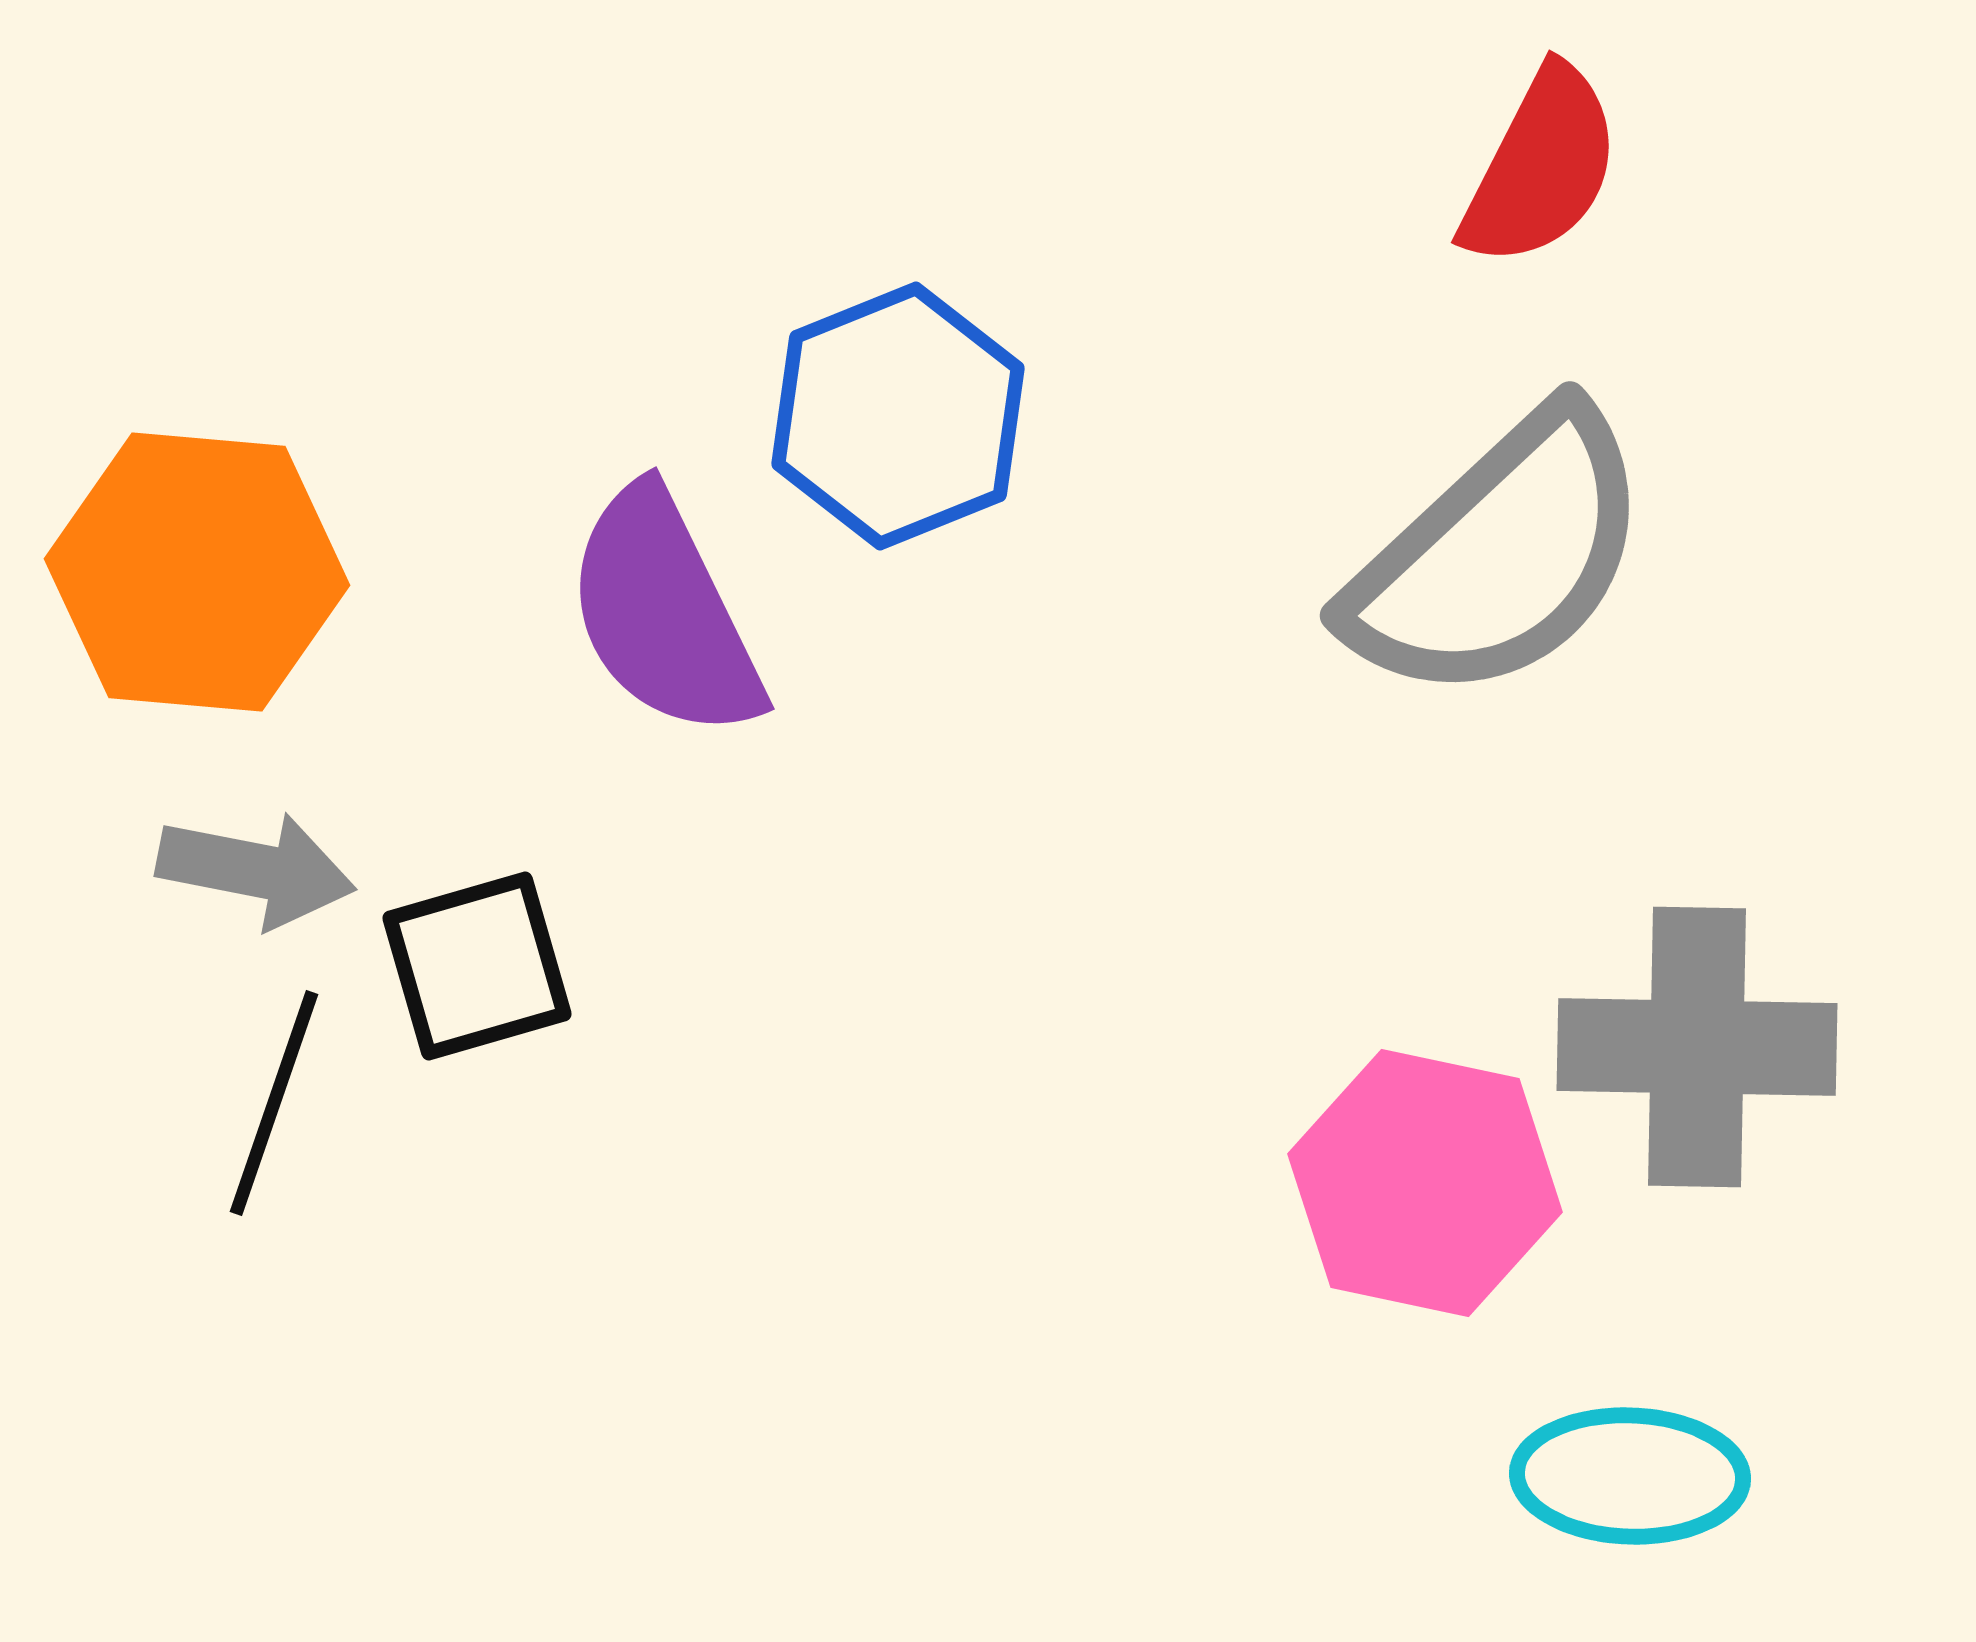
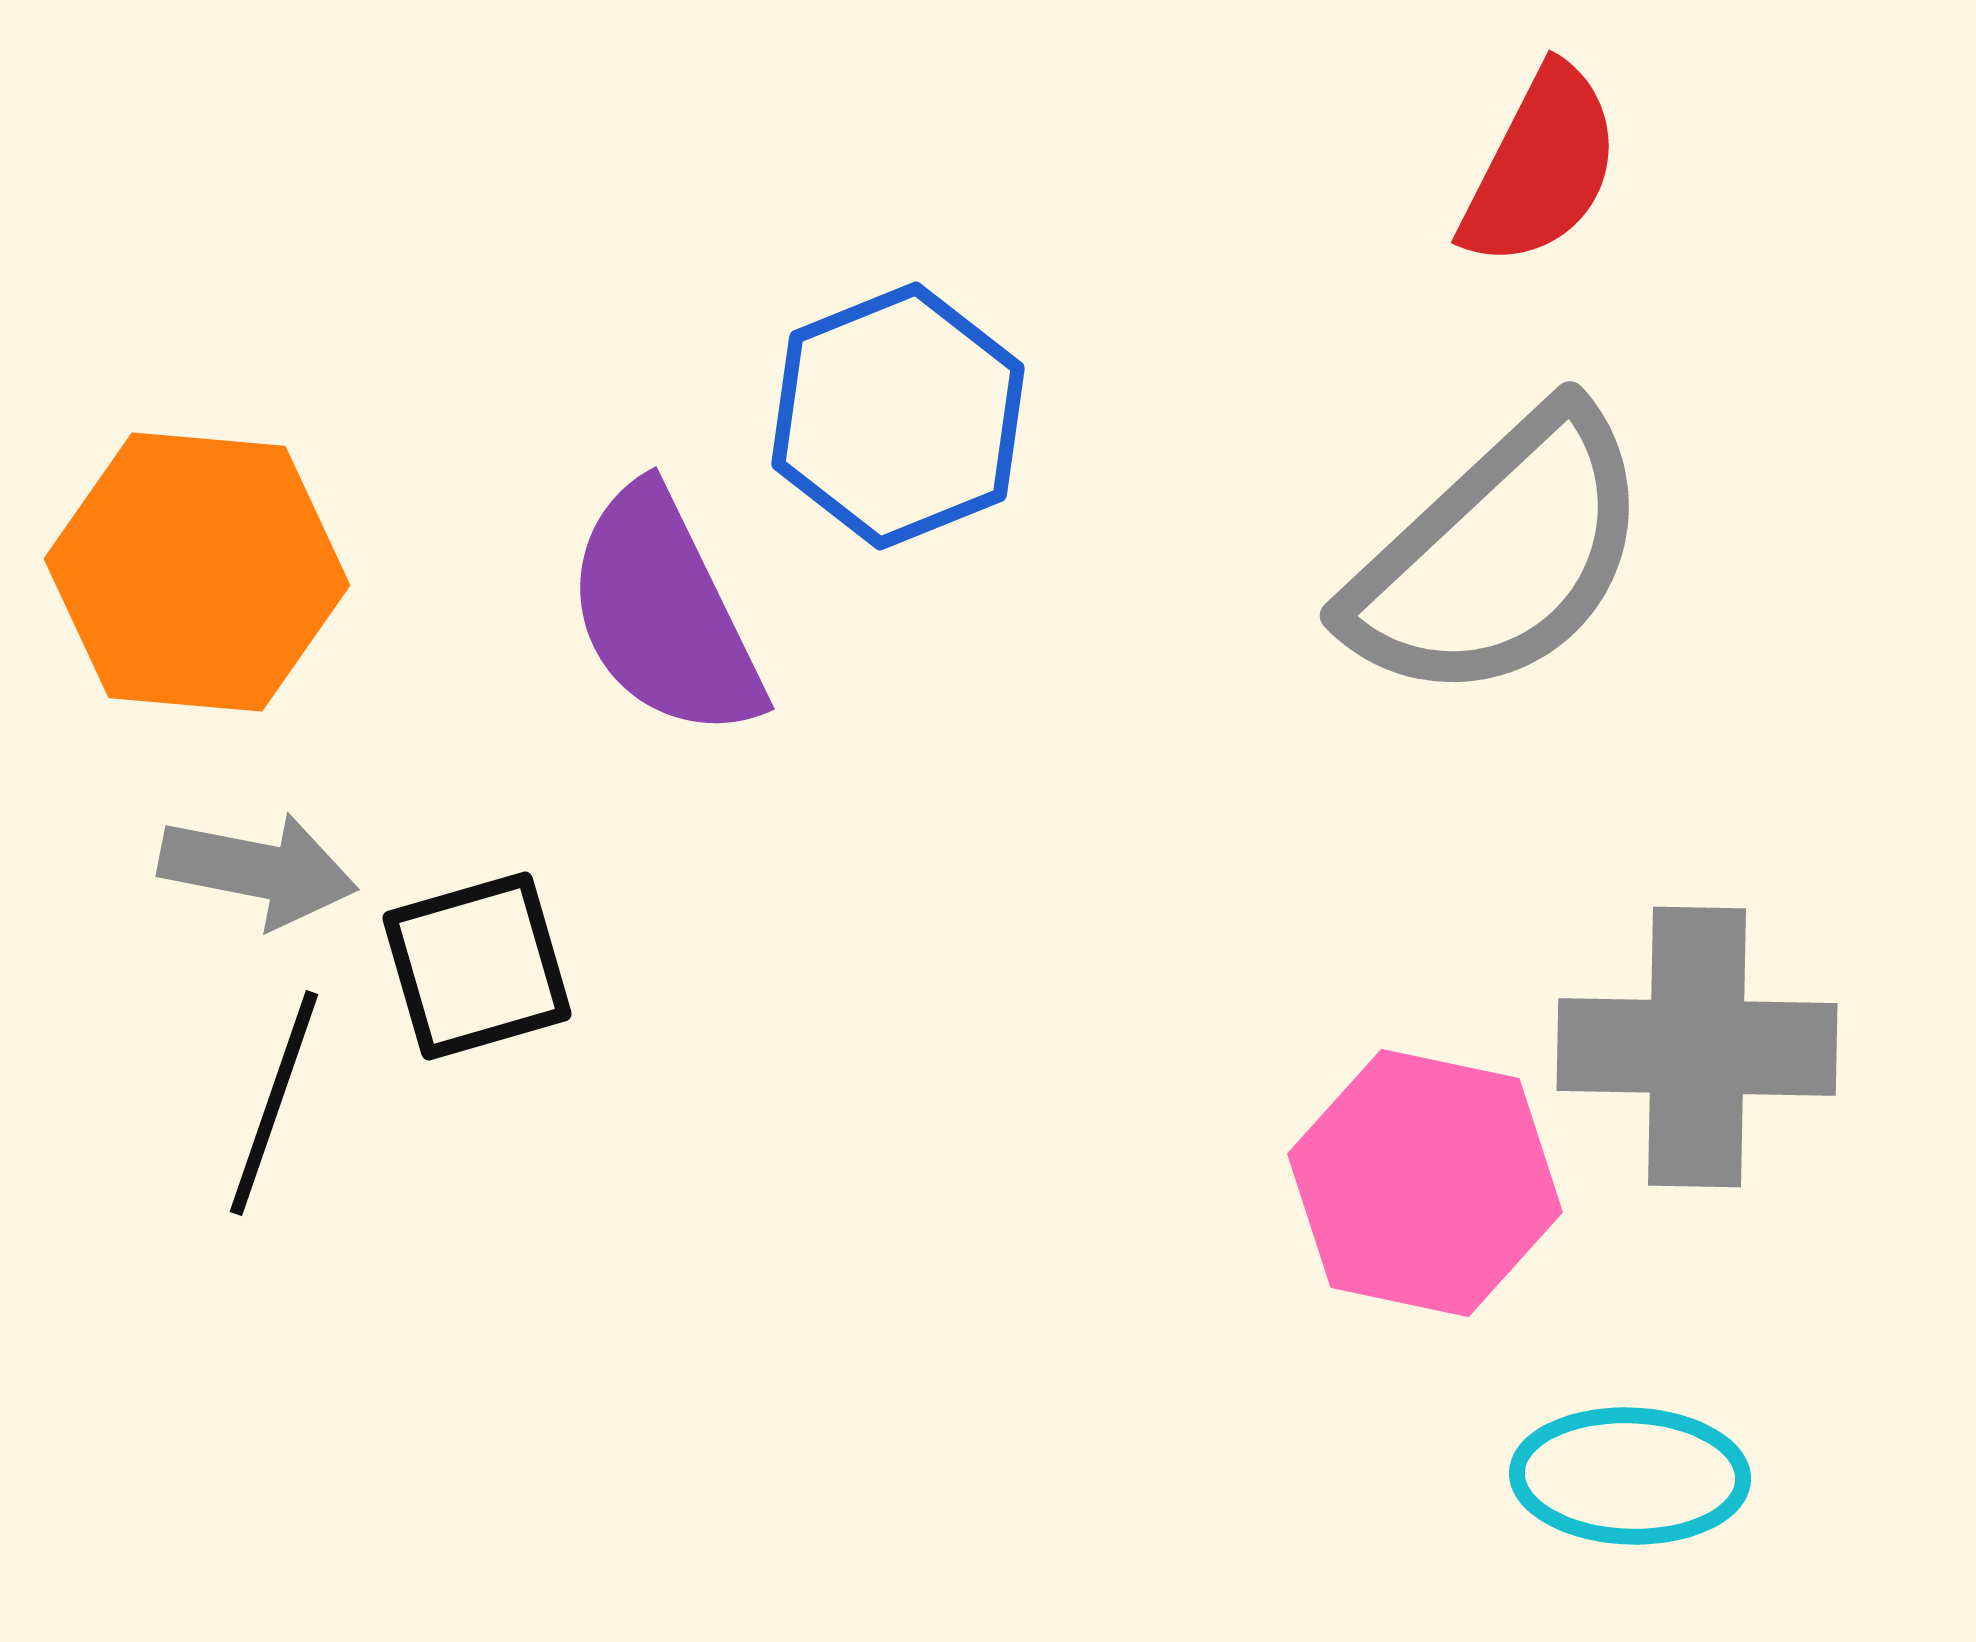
gray arrow: moved 2 px right
